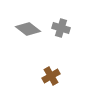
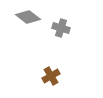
gray diamond: moved 12 px up
